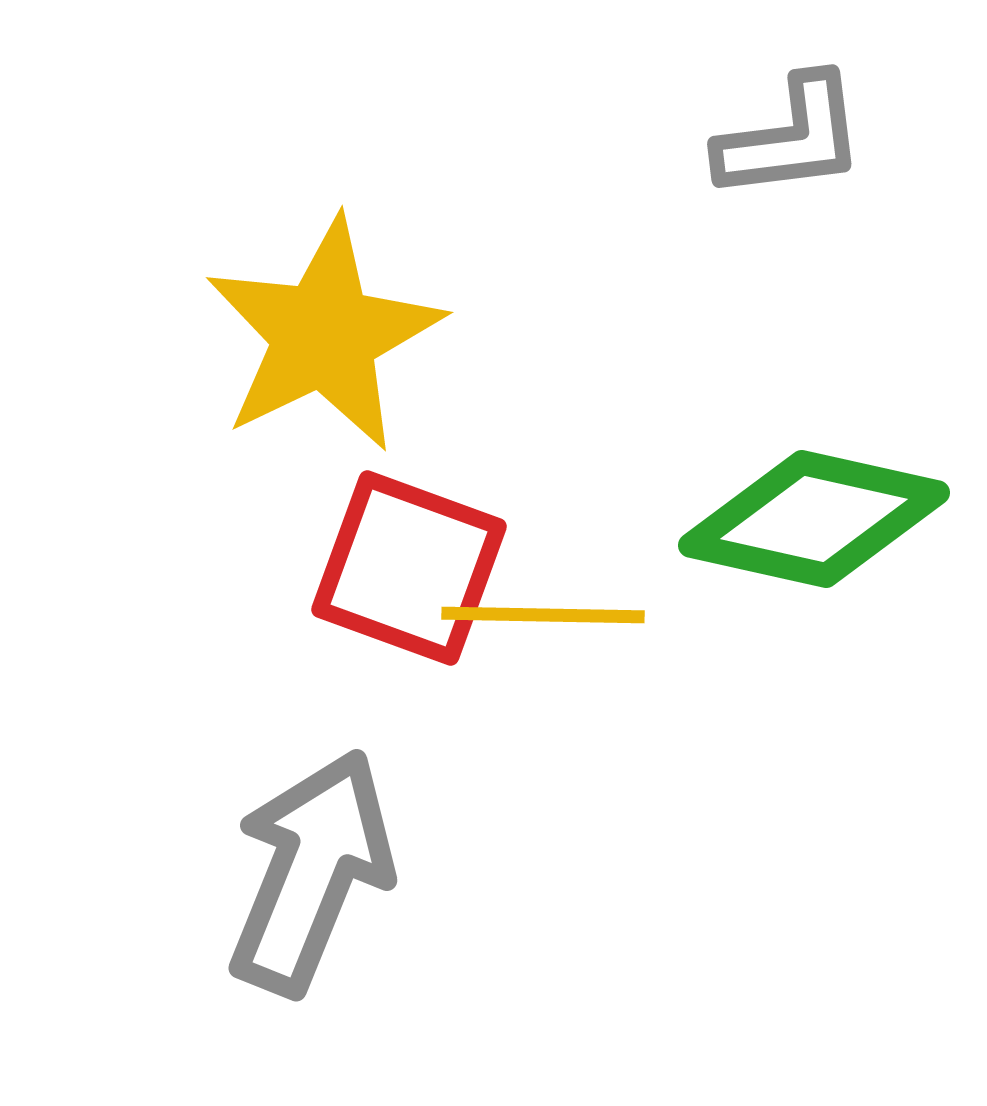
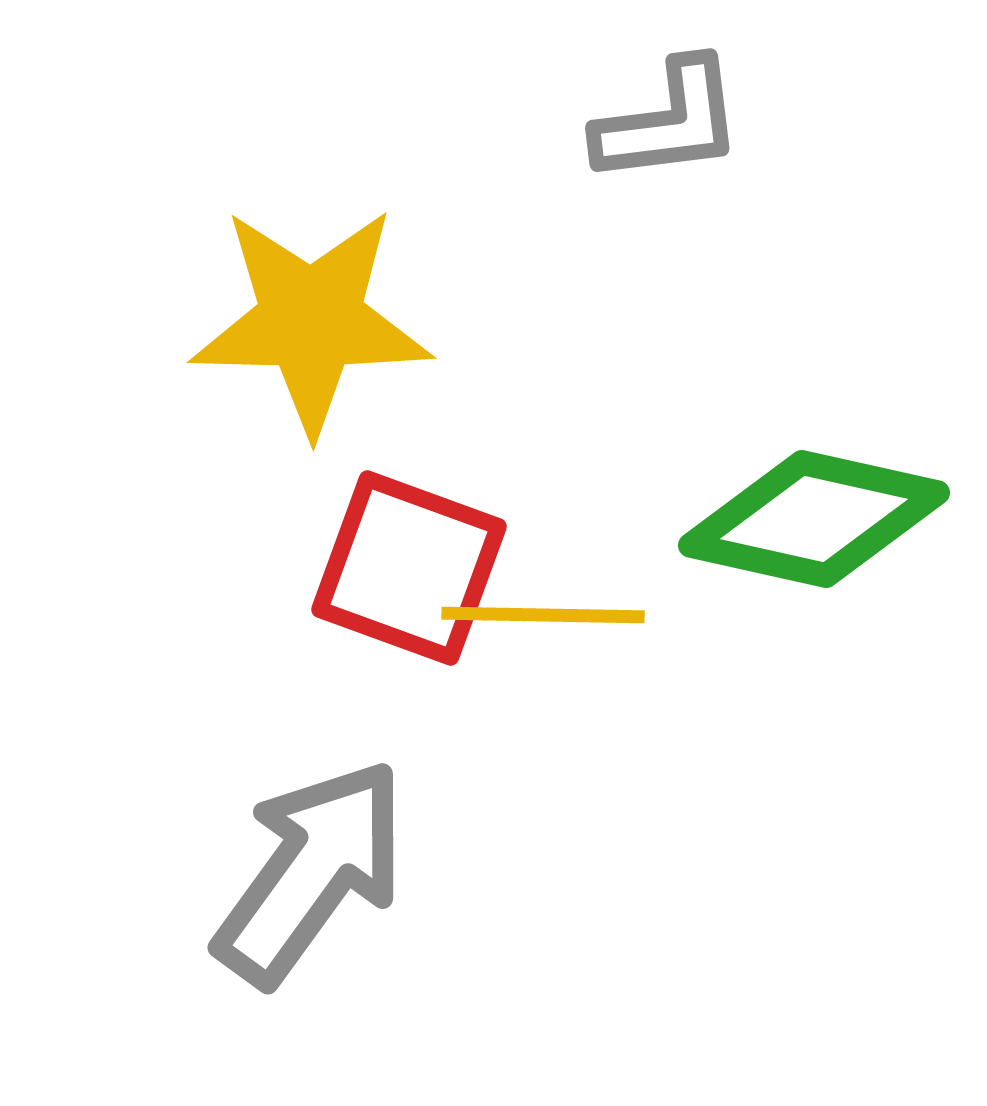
gray L-shape: moved 122 px left, 16 px up
yellow star: moved 13 px left, 15 px up; rotated 27 degrees clockwise
gray arrow: rotated 14 degrees clockwise
